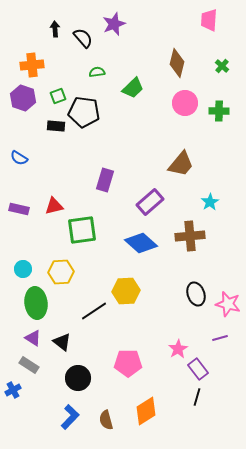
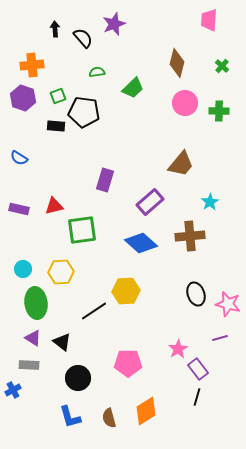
gray rectangle at (29, 365): rotated 30 degrees counterclockwise
blue L-shape at (70, 417): rotated 120 degrees clockwise
brown semicircle at (106, 420): moved 3 px right, 2 px up
